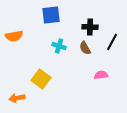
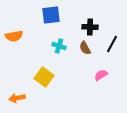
black line: moved 2 px down
pink semicircle: rotated 24 degrees counterclockwise
yellow square: moved 3 px right, 2 px up
